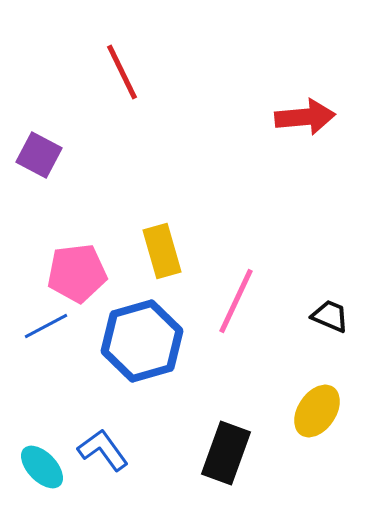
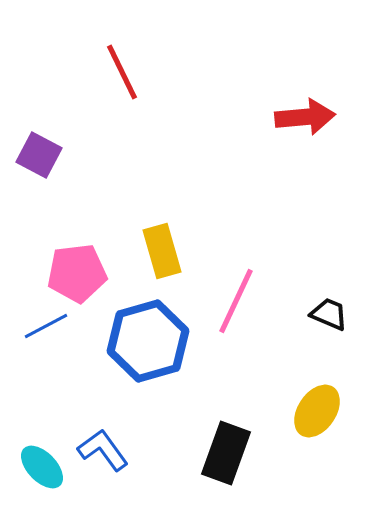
black trapezoid: moved 1 px left, 2 px up
blue hexagon: moved 6 px right
